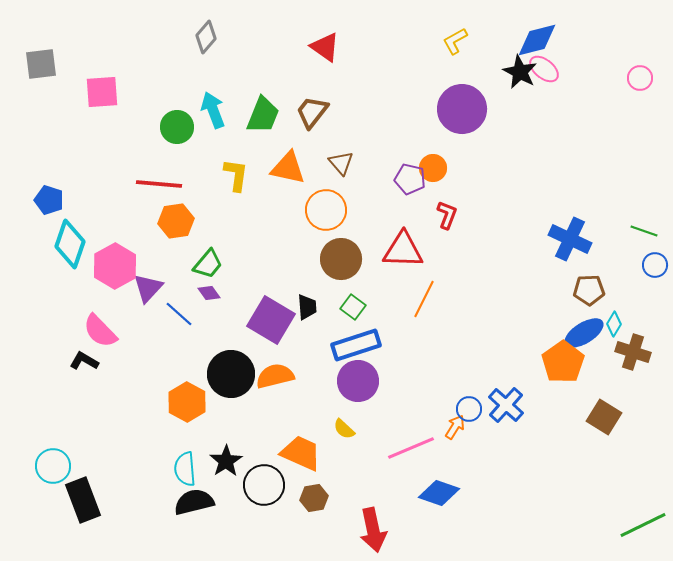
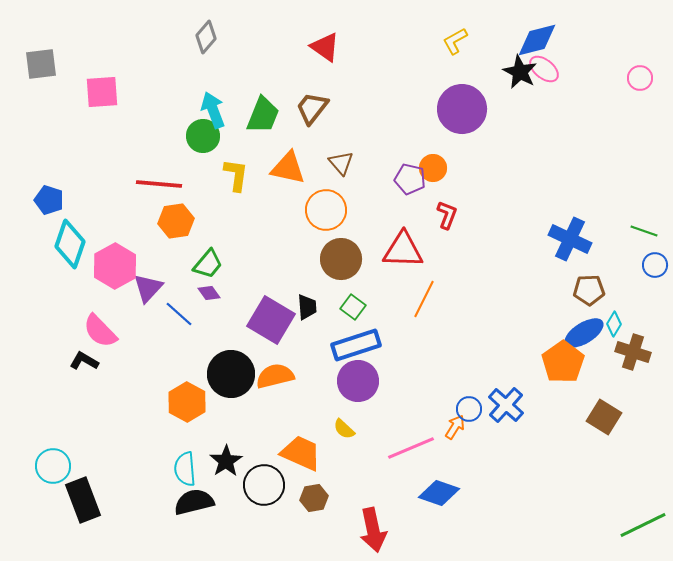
brown trapezoid at (312, 112): moved 4 px up
green circle at (177, 127): moved 26 px right, 9 px down
